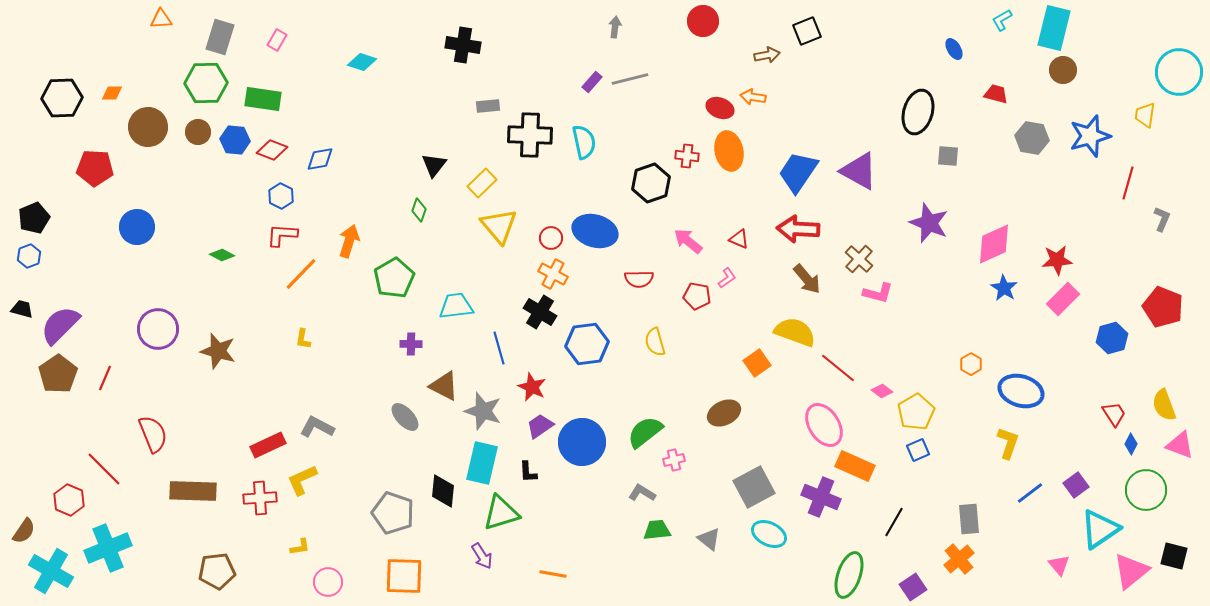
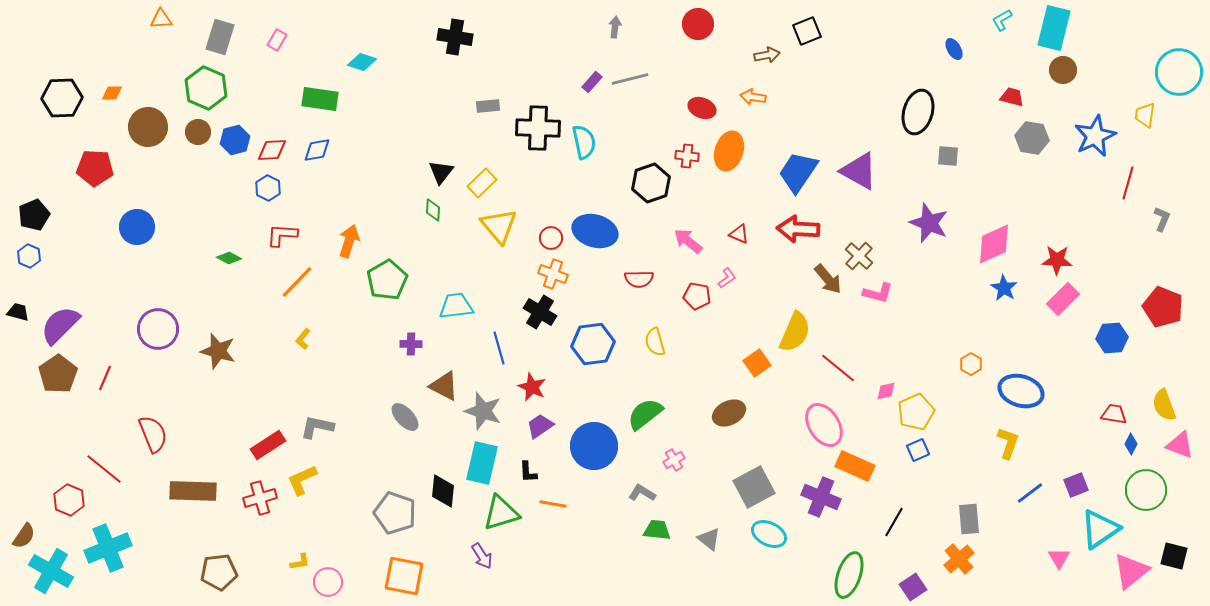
red circle at (703, 21): moved 5 px left, 3 px down
black cross at (463, 45): moved 8 px left, 8 px up
green hexagon at (206, 83): moved 5 px down; rotated 24 degrees clockwise
red trapezoid at (996, 94): moved 16 px right, 3 px down
green rectangle at (263, 99): moved 57 px right
red ellipse at (720, 108): moved 18 px left
black cross at (530, 135): moved 8 px right, 7 px up
blue star at (1090, 136): moved 5 px right; rotated 9 degrees counterclockwise
blue hexagon at (235, 140): rotated 20 degrees counterclockwise
red diamond at (272, 150): rotated 24 degrees counterclockwise
orange ellipse at (729, 151): rotated 30 degrees clockwise
blue diamond at (320, 159): moved 3 px left, 9 px up
black triangle at (434, 165): moved 7 px right, 7 px down
blue hexagon at (281, 196): moved 13 px left, 8 px up
green diamond at (419, 210): moved 14 px right; rotated 15 degrees counterclockwise
black pentagon at (34, 218): moved 3 px up
red triangle at (739, 239): moved 5 px up
green diamond at (222, 255): moved 7 px right, 3 px down
blue hexagon at (29, 256): rotated 15 degrees counterclockwise
brown cross at (859, 259): moved 3 px up
red star at (1057, 260): rotated 8 degrees clockwise
orange line at (301, 274): moved 4 px left, 8 px down
orange cross at (553, 274): rotated 8 degrees counterclockwise
green pentagon at (394, 278): moved 7 px left, 2 px down
brown arrow at (807, 279): moved 21 px right
black trapezoid at (22, 309): moved 4 px left, 3 px down
yellow semicircle at (795, 332): rotated 93 degrees clockwise
blue hexagon at (1112, 338): rotated 12 degrees clockwise
yellow L-shape at (303, 339): rotated 30 degrees clockwise
blue hexagon at (587, 344): moved 6 px right
pink diamond at (882, 391): moved 4 px right; rotated 50 degrees counterclockwise
yellow pentagon at (916, 412): rotated 6 degrees clockwise
brown ellipse at (724, 413): moved 5 px right
red trapezoid at (1114, 414): rotated 48 degrees counterclockwise
gray L-shape at (317, 427): rotated 16 degrees counterclockwise
green semicircle at (645, 432): moved 18 px up
blue circle at (582, 442): moved 12 px right, 4 px down
red rectangle at (268, 445): rotated 8 degrees counterclockwise
pink cross at (674, 460): rotated 15 degrees counterclockwise
red line at (104, 469): rotated 6 degrees counterclockwise
purple square at (1076, 485): rotated 15 degrees clockwise
red cross at (260, 498): rotated 12 degrees counterclockwise
gray pentagon at (393, 513): moved 2 px right
green trapezoid at (657, 530): rotated 12 degrees clockwise
brown semicircle at (24, 531): moved 5 px down
yellow L-shape at (300, 547): moved 15 px down
pink triangle at (1059, 565): moved 7 px up; rotated 10 degrees clockwise
brown pentagon at (217, 571): moved 2 px right, 1 px down
orange line at (553, 574): moved 70 px up
orange square at (404, 576): rotated 9 degrees clockwise
